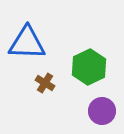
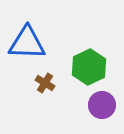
purple circle: moved 6 px up
